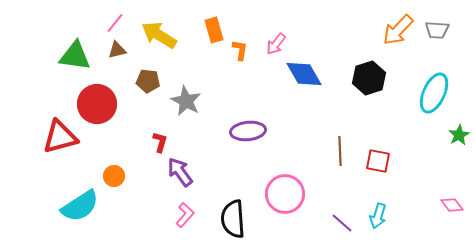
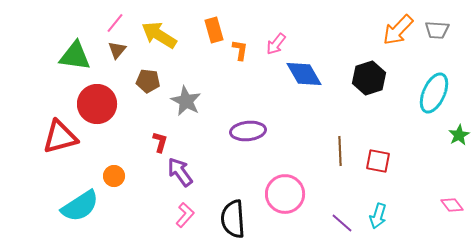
brown triangle: rotated 36 degrees counterclockwise
